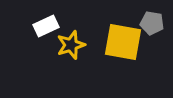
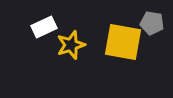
white rectangle: moved 2 px left, 1 px down
